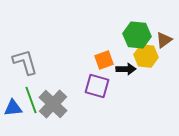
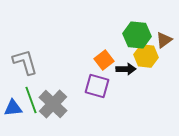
orange square: rotated 18 degrees counterclockwise
